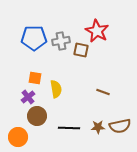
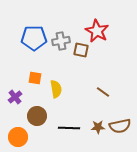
brown line: rotated 16 degrees clockwise
purple cross: moved 13 px left
